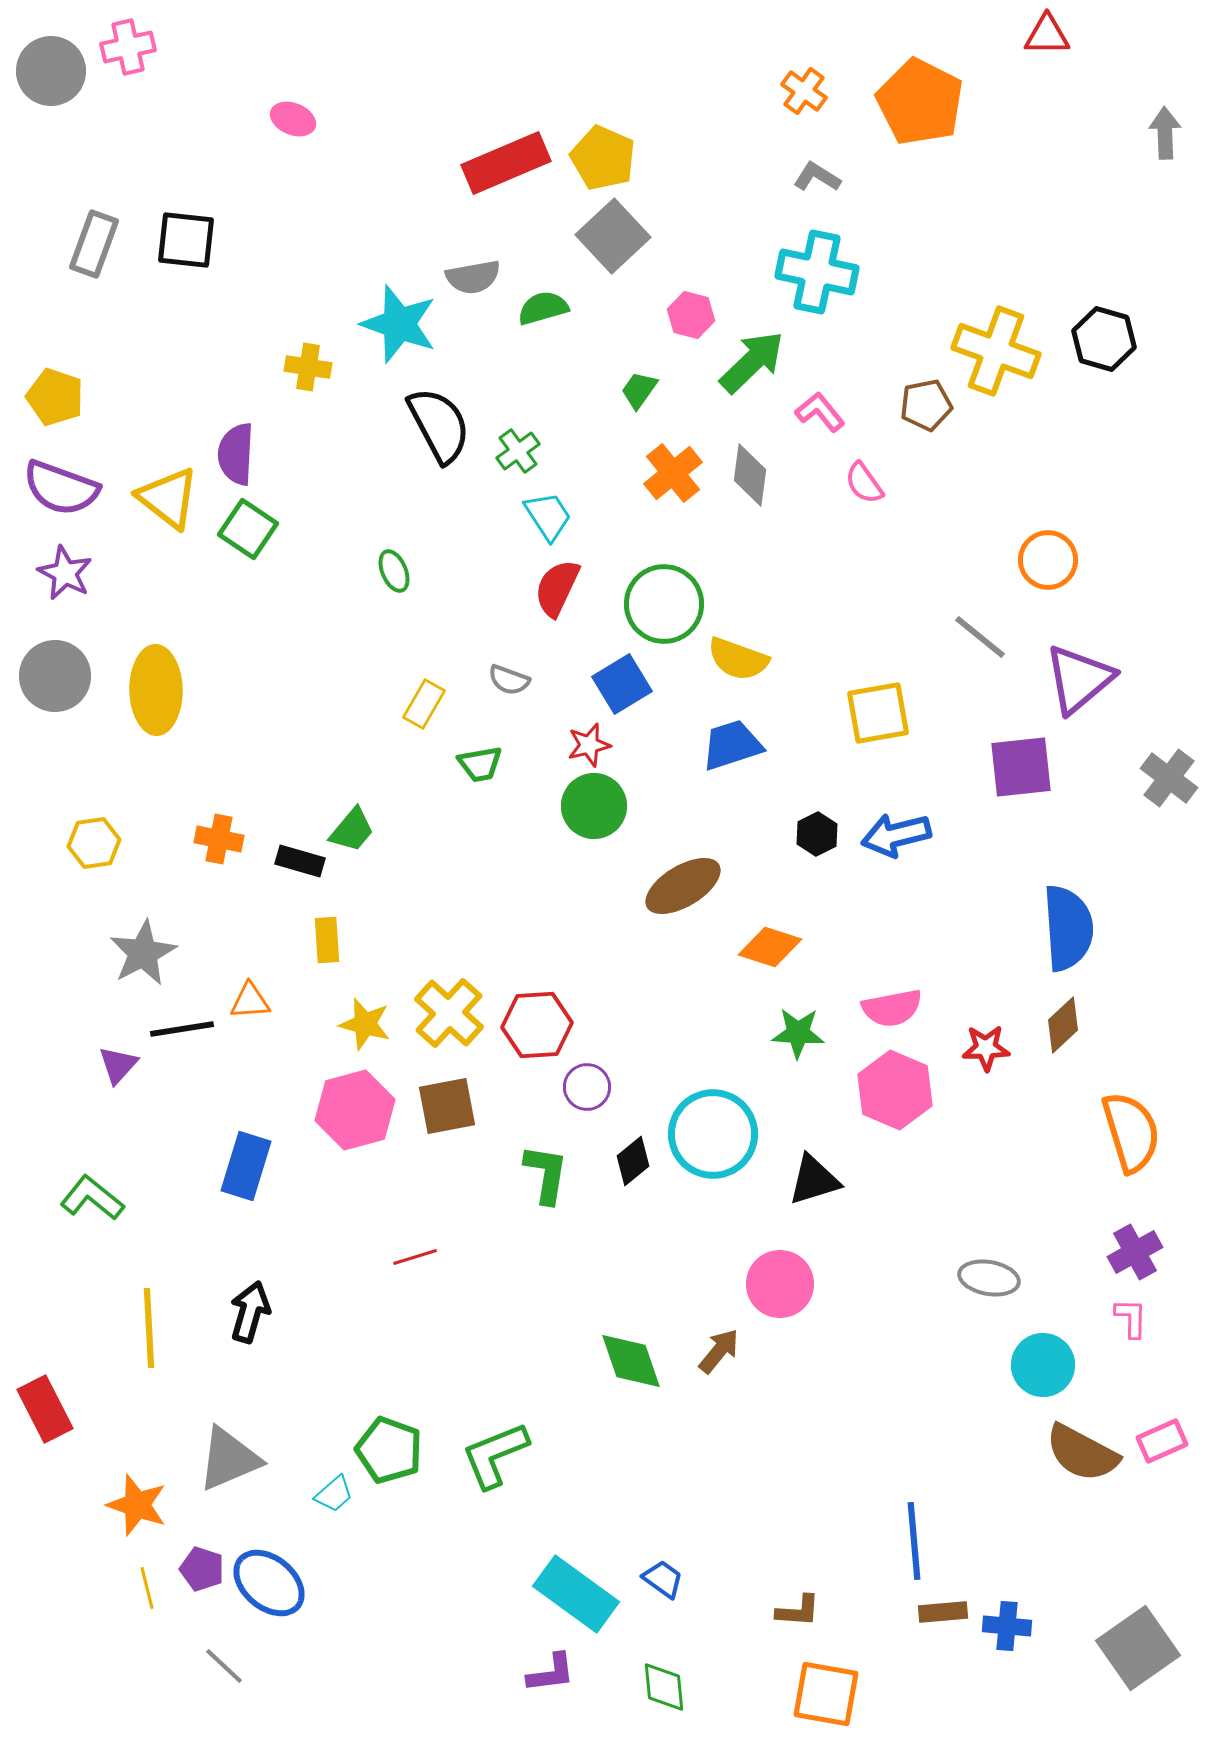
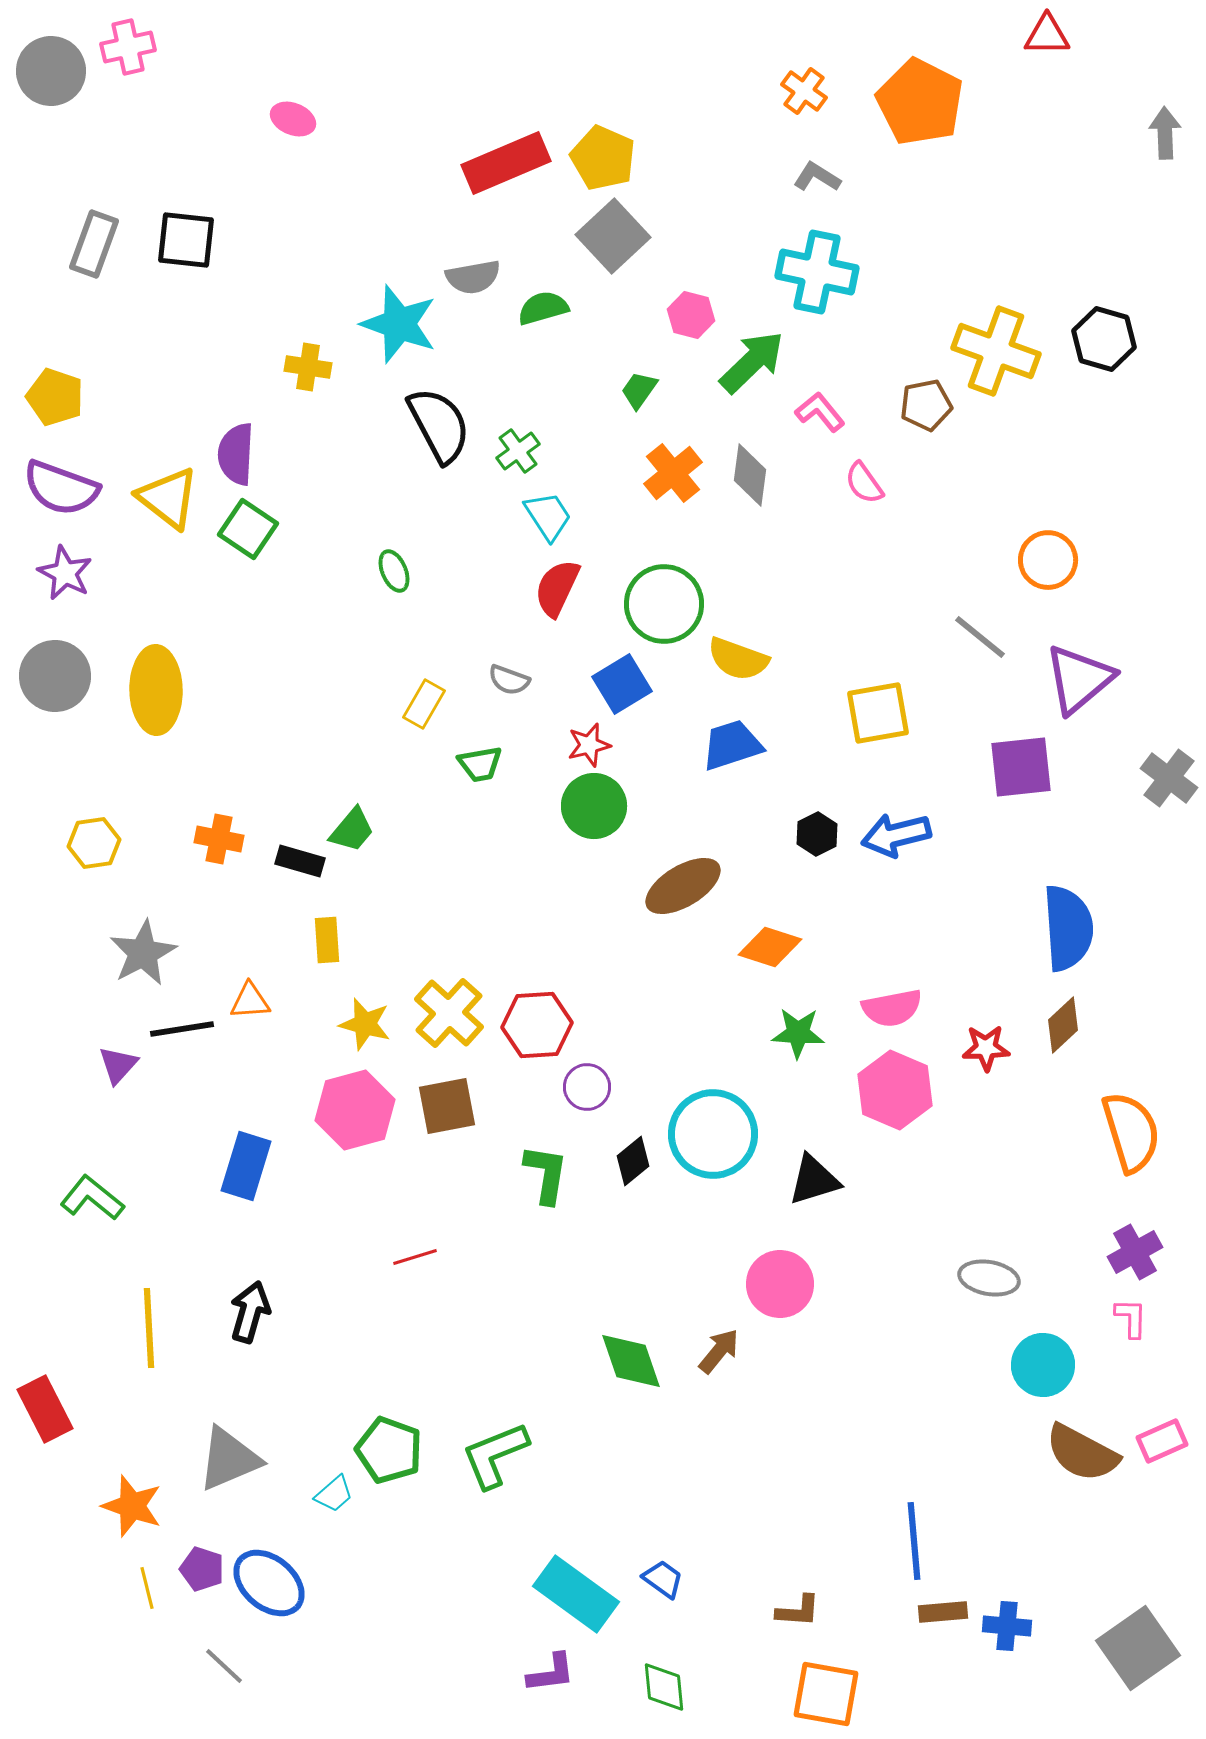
orange star at (137, 1505): moved 5 px left, 1 px down
